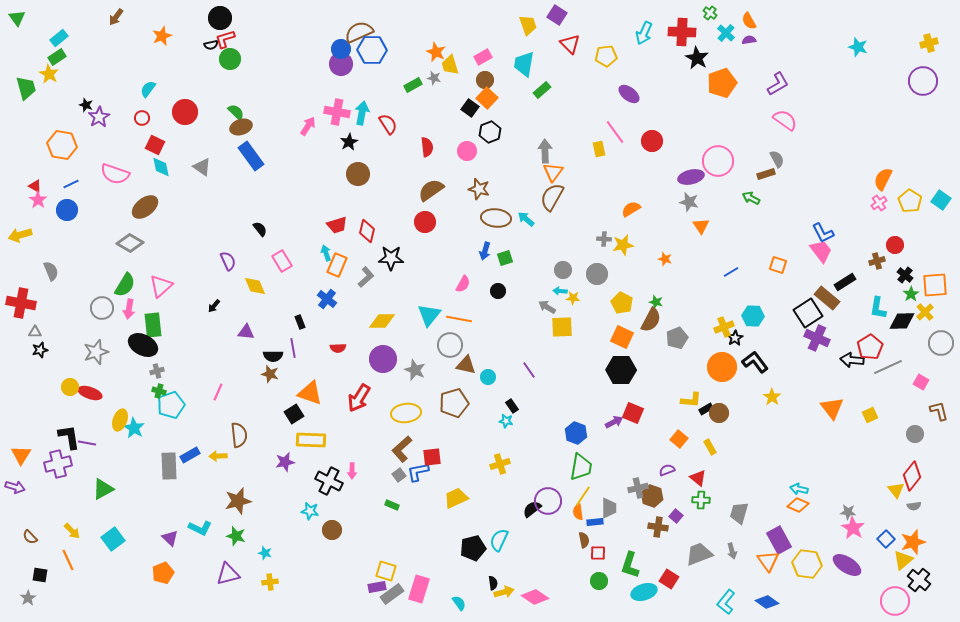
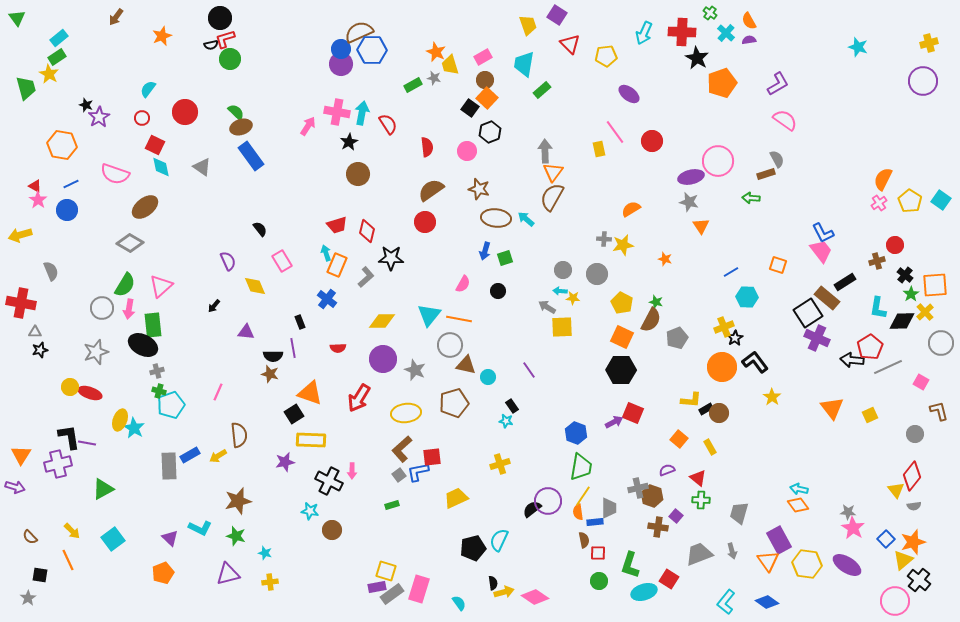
green arrow at (751, 198): rotated 24 degrees counterclockwise
cyan hexagon at (753, 316): moved 6 px left, 19 px up
yellow arrow at (218, 456): rotated 30 degrees counterclockwise
green rectangle at (392, 505): rotated 40 degrees counterclockwise
orange diamond at (798, 505): rotated 30 degrees clockwise
